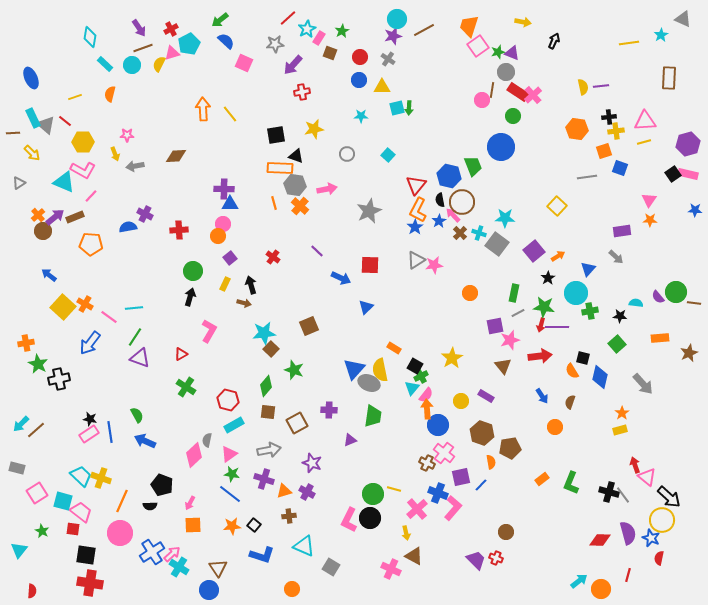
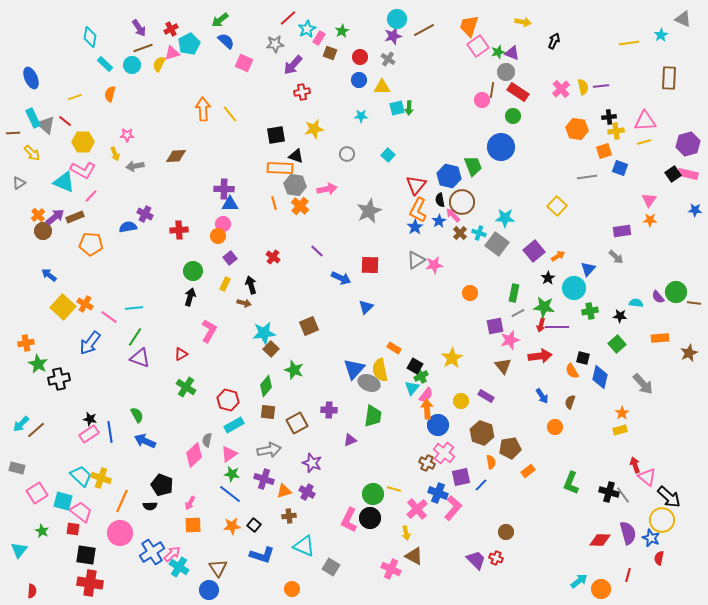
pink cross at (533, 95): moved 28 px right, 6 px up
cyan circle at (576, 293): moved 2 px left, 5 px up
orange rectangle at (542, 479): moved 14 px left, 8 px up
